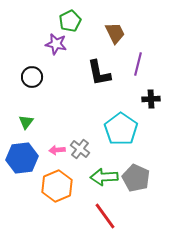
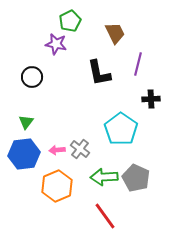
blue hexagon: moved 2 px right, 4 px up
